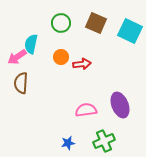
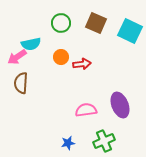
cyan semicircle: rotated 114 degrees counterclockwise
